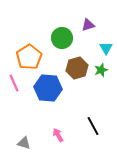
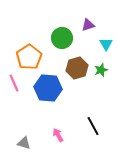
cyan triangle: moved 4 px up
